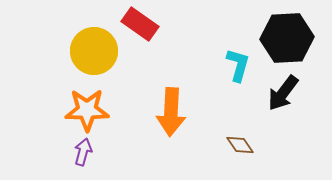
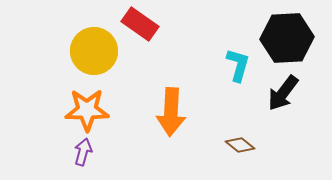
brown diamond: rotated 16 degrees counterclockwise
